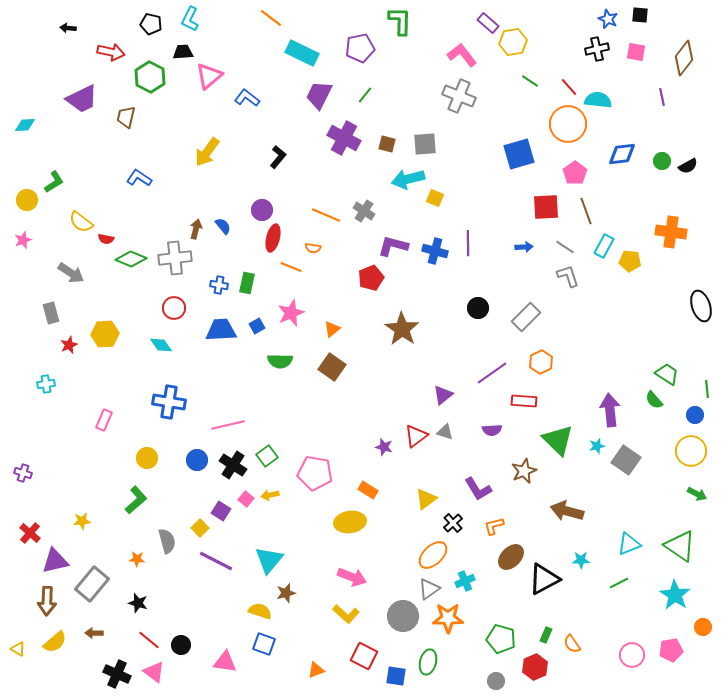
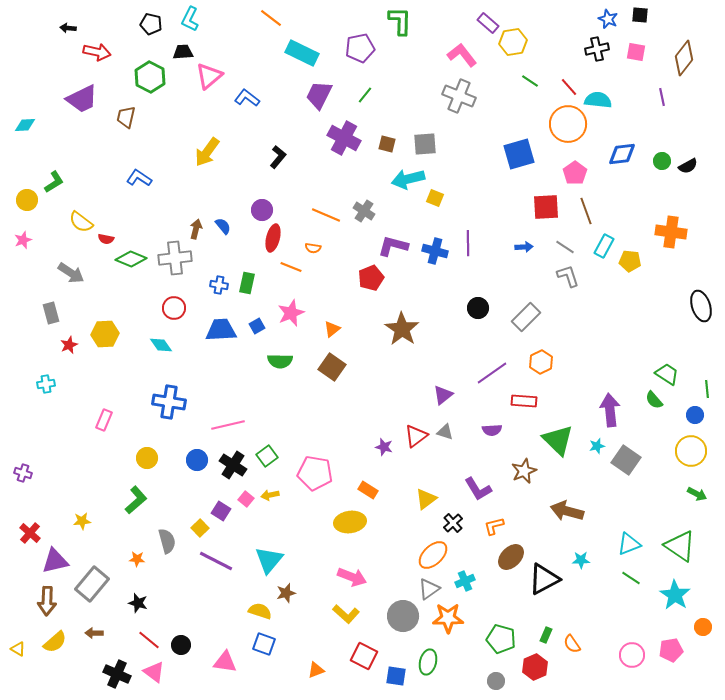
red arrow at (111, 52): moved 14 px left
green line at (619, 583): moved 12 px right, 5 px up; rotated 60 degrees clockwise
